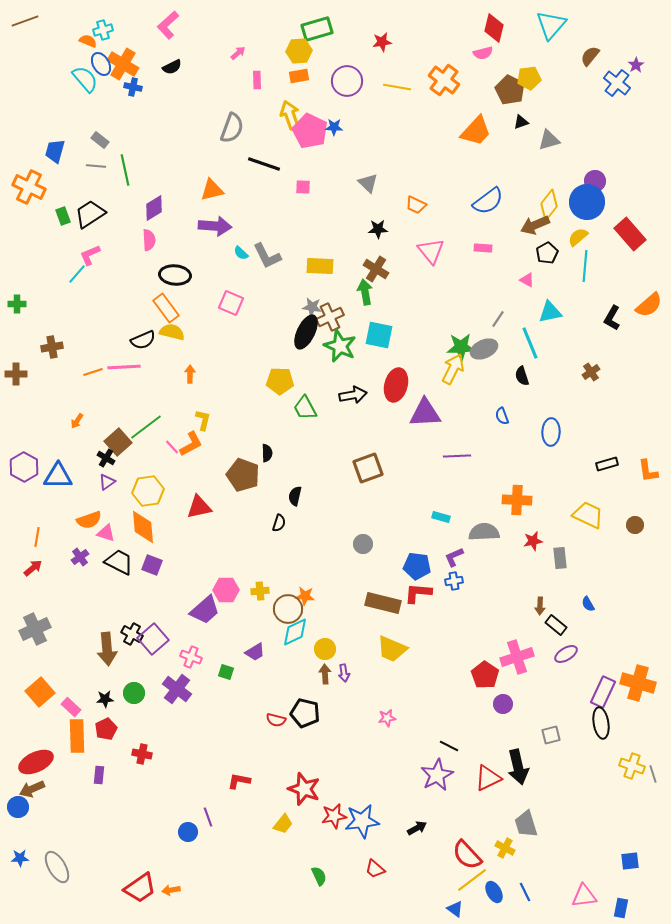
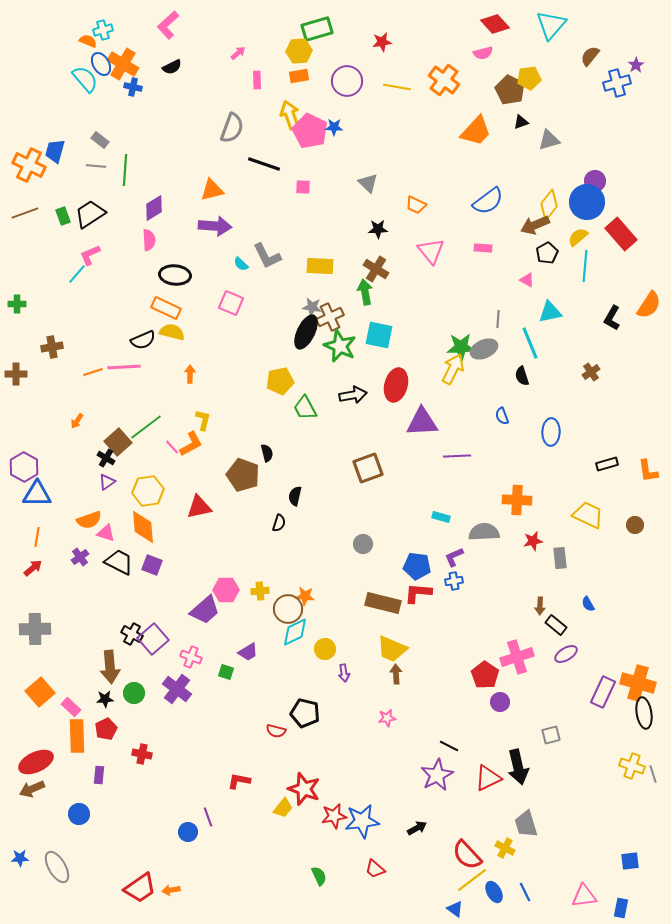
brown line at (25, 21): moved 192 px down
red diamond at (494, 28): moved 1 px right, 4 px up; rotated 56 degrees counterclockwise
blue cross at (617, 83): rotated 36 degrees clockwise
green line at (125, 170): rotated 16 degrees clockwise
orange cross at (29, 187): moved 22 px up
red rectangle at (630, 234): moved 9 px left
cyan semicircle at (241, 253): moved 11 px down
orange semicircle at (649, 305): rotated 16 degrees counterclockwise
orange rectangle at (166, 308): rotated 28 degrees counterclockwise
gray line at (498, 319): rotated 30 degrees counterclockwise
yellow pentagon at (280, 381): rotated 12 degrees counterclockwise
purple triangle at (425, 413): moved 3 px left, 9 px down
black semicircle at (267, 453): rotated 12 degrees counterclockwise
blue triangle at (58, 476): moved 21 px left, 18 px down
gray cross at (35, 629): rotated 24 degrees clockwise
brown arrow at (107, 649): moved 3 px right, 18 px down
purple trapezoid at (255, 652): moved 7 px left
brown arrow at (325, 674): moved 71 px right
purple circle at (503, 704): moved 3 px left, 2 px up
red semicircle at (276, 720): moved 11 px down
black ellipse at (601, 723): moved 43 px right, 10 px up
blue circle at (18, 807): moved 61 px right, 7 px down
yellow trapezoid at (283, 824): moved 16 px up
